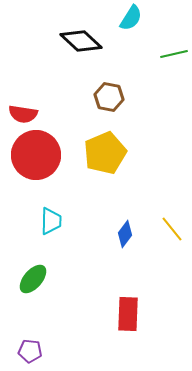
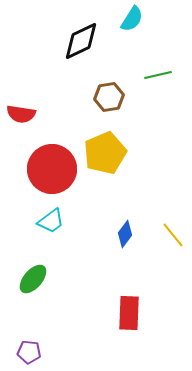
cyan semicircle: moved 1 px right, 1 px down
black diamond: rotated 69 degrees counterclockwise
green line: moved 16 px left, 21 px down
brown hexagon: rotated 20 degrees counterclockwise
red semicircle: moved 2 px left
red circle: moved 16 px right, 14 px down
cyan trapezoid: rotated 52 degrees clockwise
yellow line: moved 1 px right, 6 px down
red rectangle: moved 1 px right, 1 px up
purple pentagon: moved 1 px left, 1 px down
